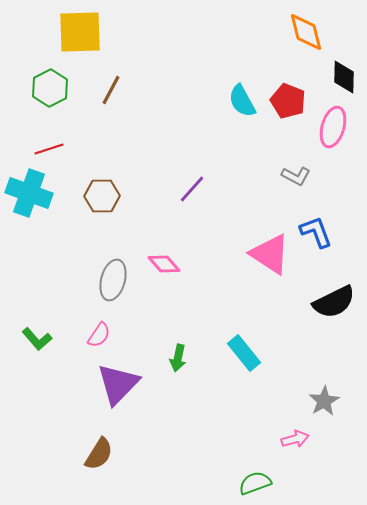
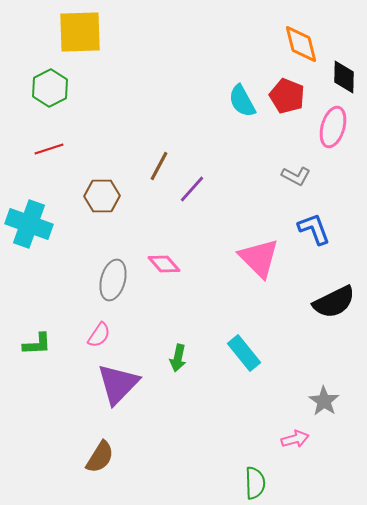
orange diamond: moved 5 px left, 12 px down
brown line: moved 48 px right, 76 px down
red pentagon: moved 1 px left, 5 px up
cyan cross: moved 31 px down
blue L-shape: moved 2 px left, 3 px up
pink triangle: moved 11 px left, 4 px down; rotated 12 degrees clockwise
green L-shape: moved 5 px down; rotated 52 degrees counterclockwise
gray star: rotated 8 degrees counterclockwise
brown semicircle: moved 1 px right, 3 px down
green semicircle: rotated 108 degrees clockwise
